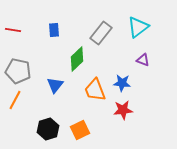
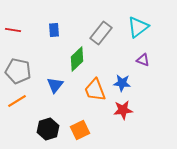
orange line: moved 2 px right, 1 px down; rotated 30 degrees clockwise
